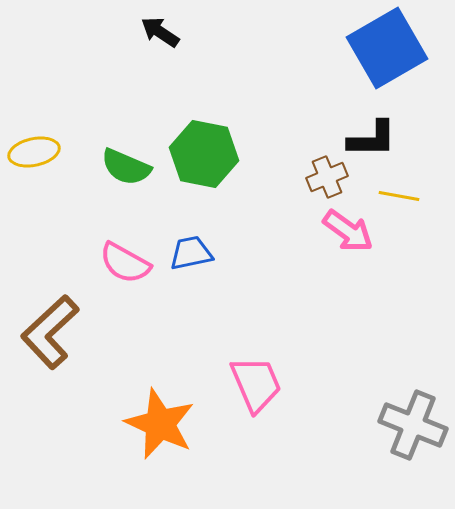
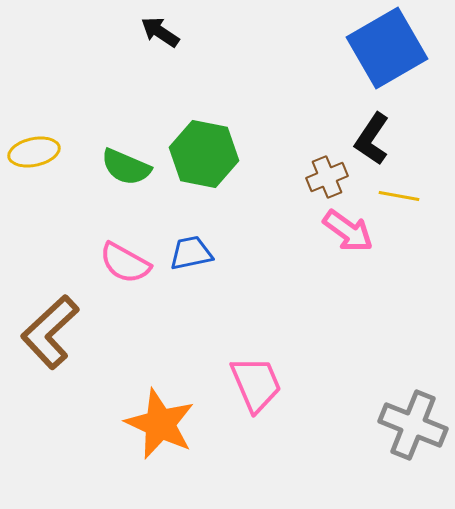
black L-shape: rotated 124 degrees clockwise
